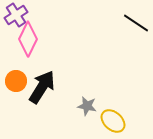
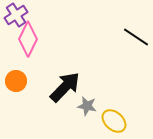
black line: moved 14 px down
black arrow: moved 23 px right; rotated 12 degrees clockwise
yellow ellipse: moved 1 px right
